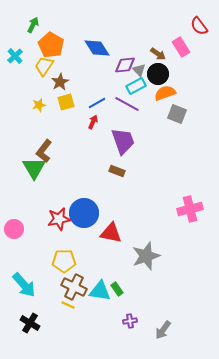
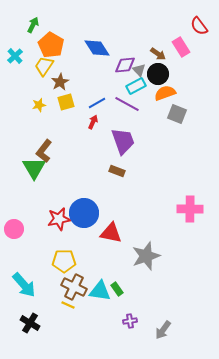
pink cross: rotated 15 degrees clockwise
